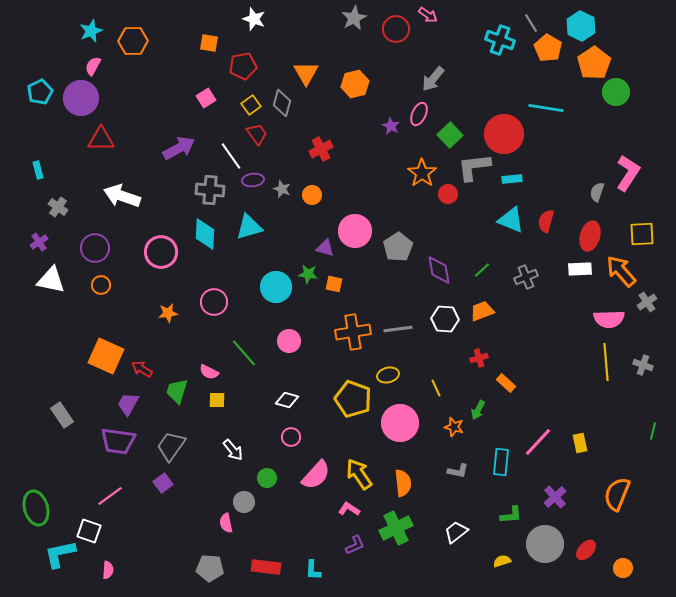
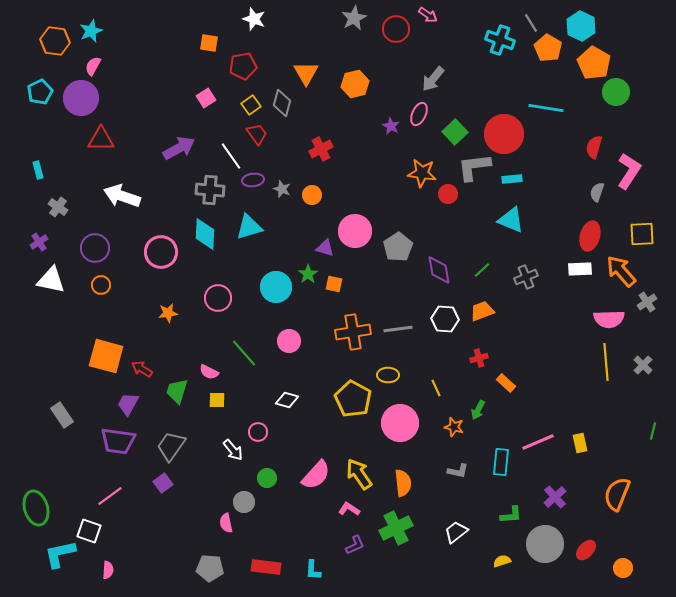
orange hexagon at (133, 41): moved 78 px left; rotated 8 degrees clockwise
orange pentagon at (594, 63): rotated 8 degrees counterclockwise
green square at (450, 135): moved 5 px right, 3 px up
orange star at (422, 173): rotated 28 degrees counterclockwise
pink L-shape at (628, 173): moved 1 px right, 2 px up
red semicircle at (546, 221): moved 48 px right, 74 px up
green star at (308, 274): rotated 30 degrees clockwise
pink circle at (214, 302): moved 4 px right, 4 px up
orange square at (106, 356): rotated 9 degrees counterclockwise
gray cross at (643, 365): rotated 24 degrees clockwise
yellow ellipse at (388, 375): rotated 15 degrees clockwise
yellow pentagon at (353, 399): rotated 9 degrees clockwise
pink circle at (291, 437): moved 33 px left, 5 px up
pink line at (538, 442): rotated 24 degrees clockwise
